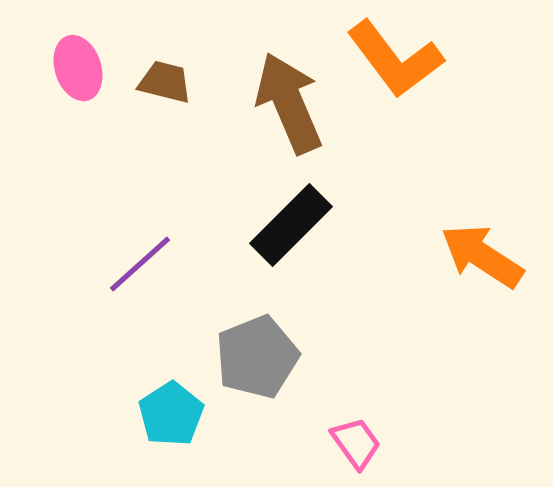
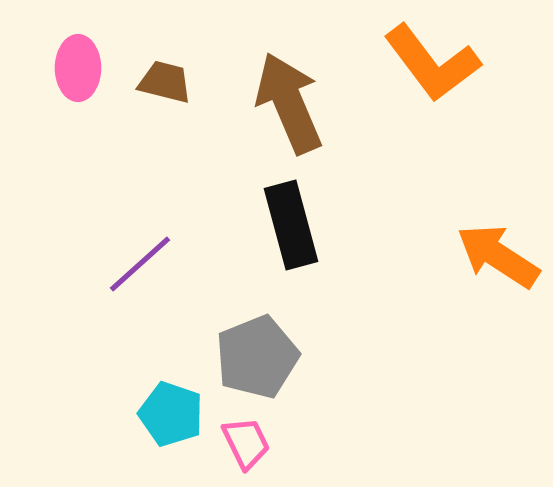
orange L-shape: moved 37 px right, 4 px down
pink ellipse: rotated 18 degrees clockwise
black rectangle: rotated 60 degrees counterclockwise
orange arrow: moved 16 px right
cyan pentagon: rotated 20 degrees counterclockwise
pink trapezoid: moved 110 px left; rotated 10 degrees clockwise
